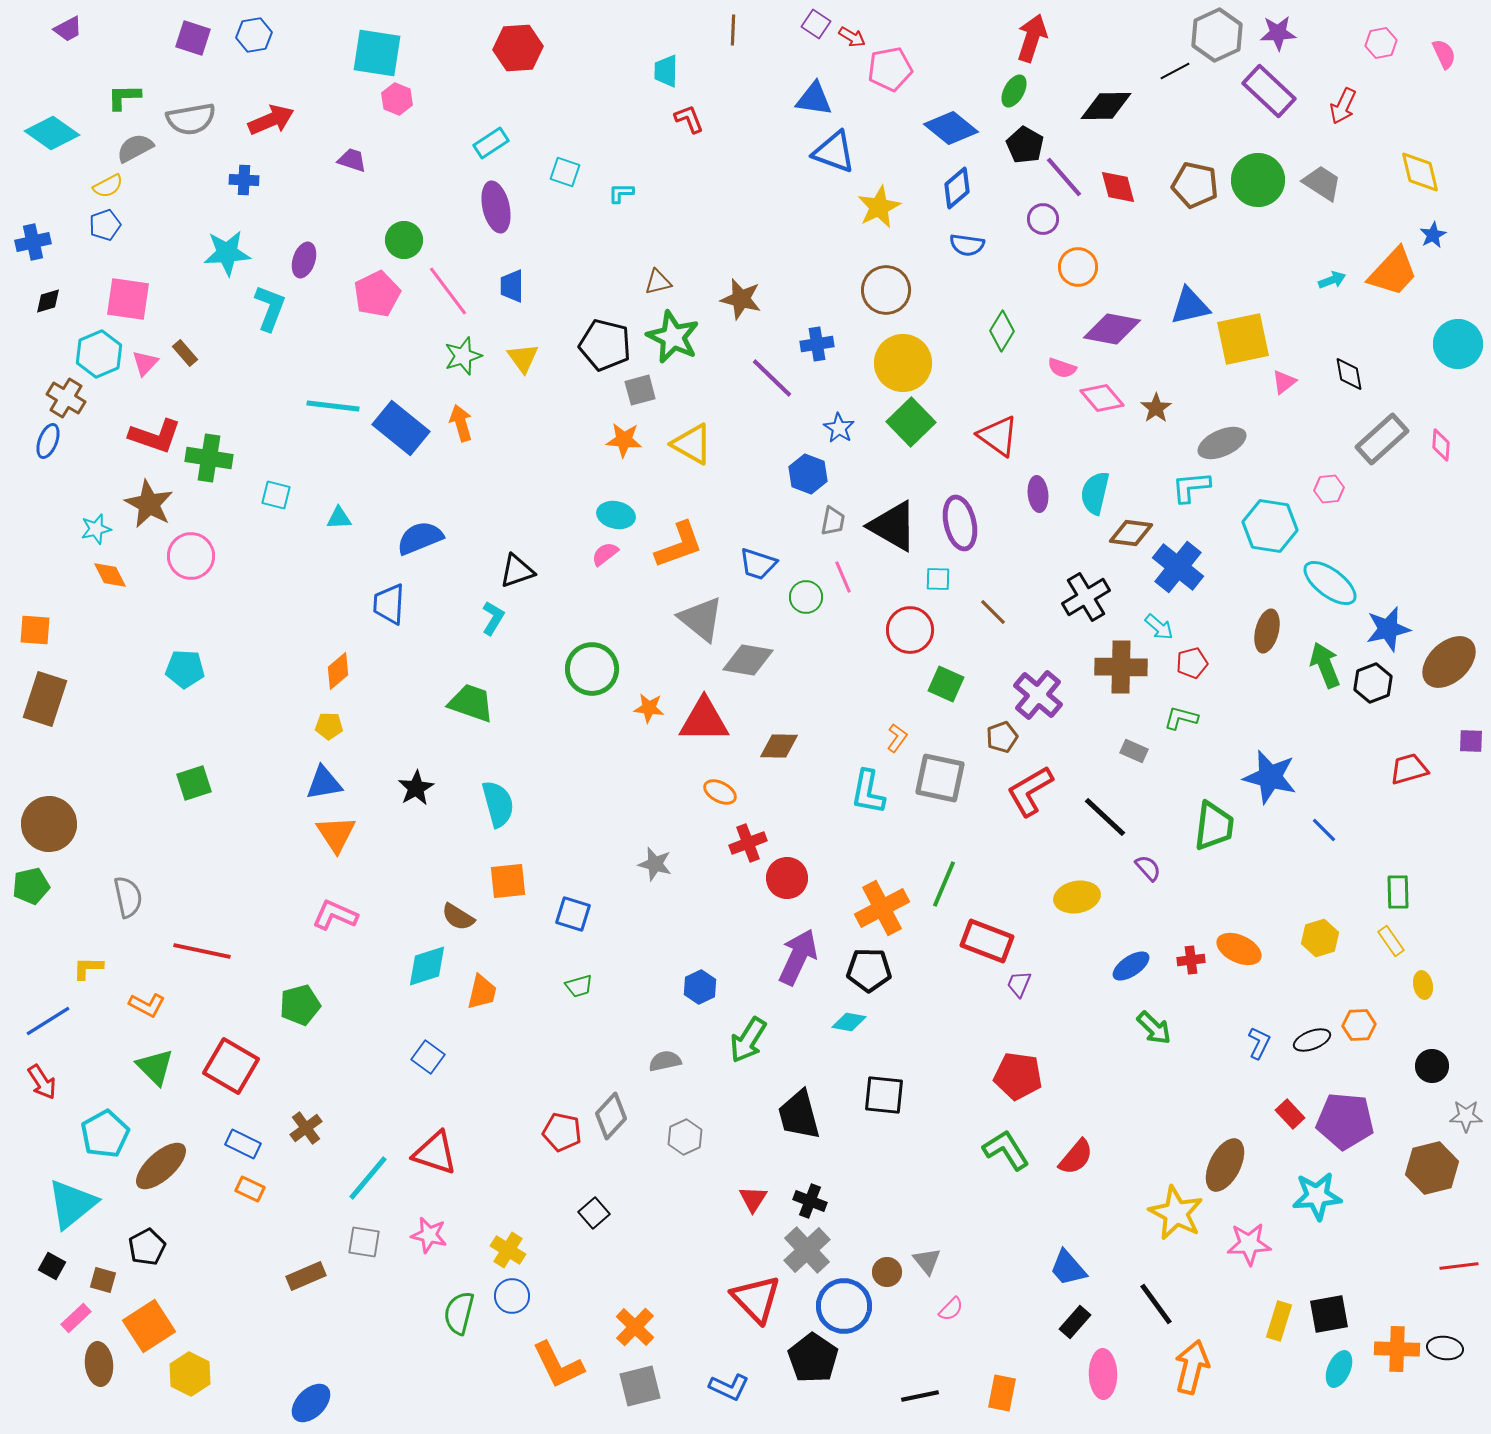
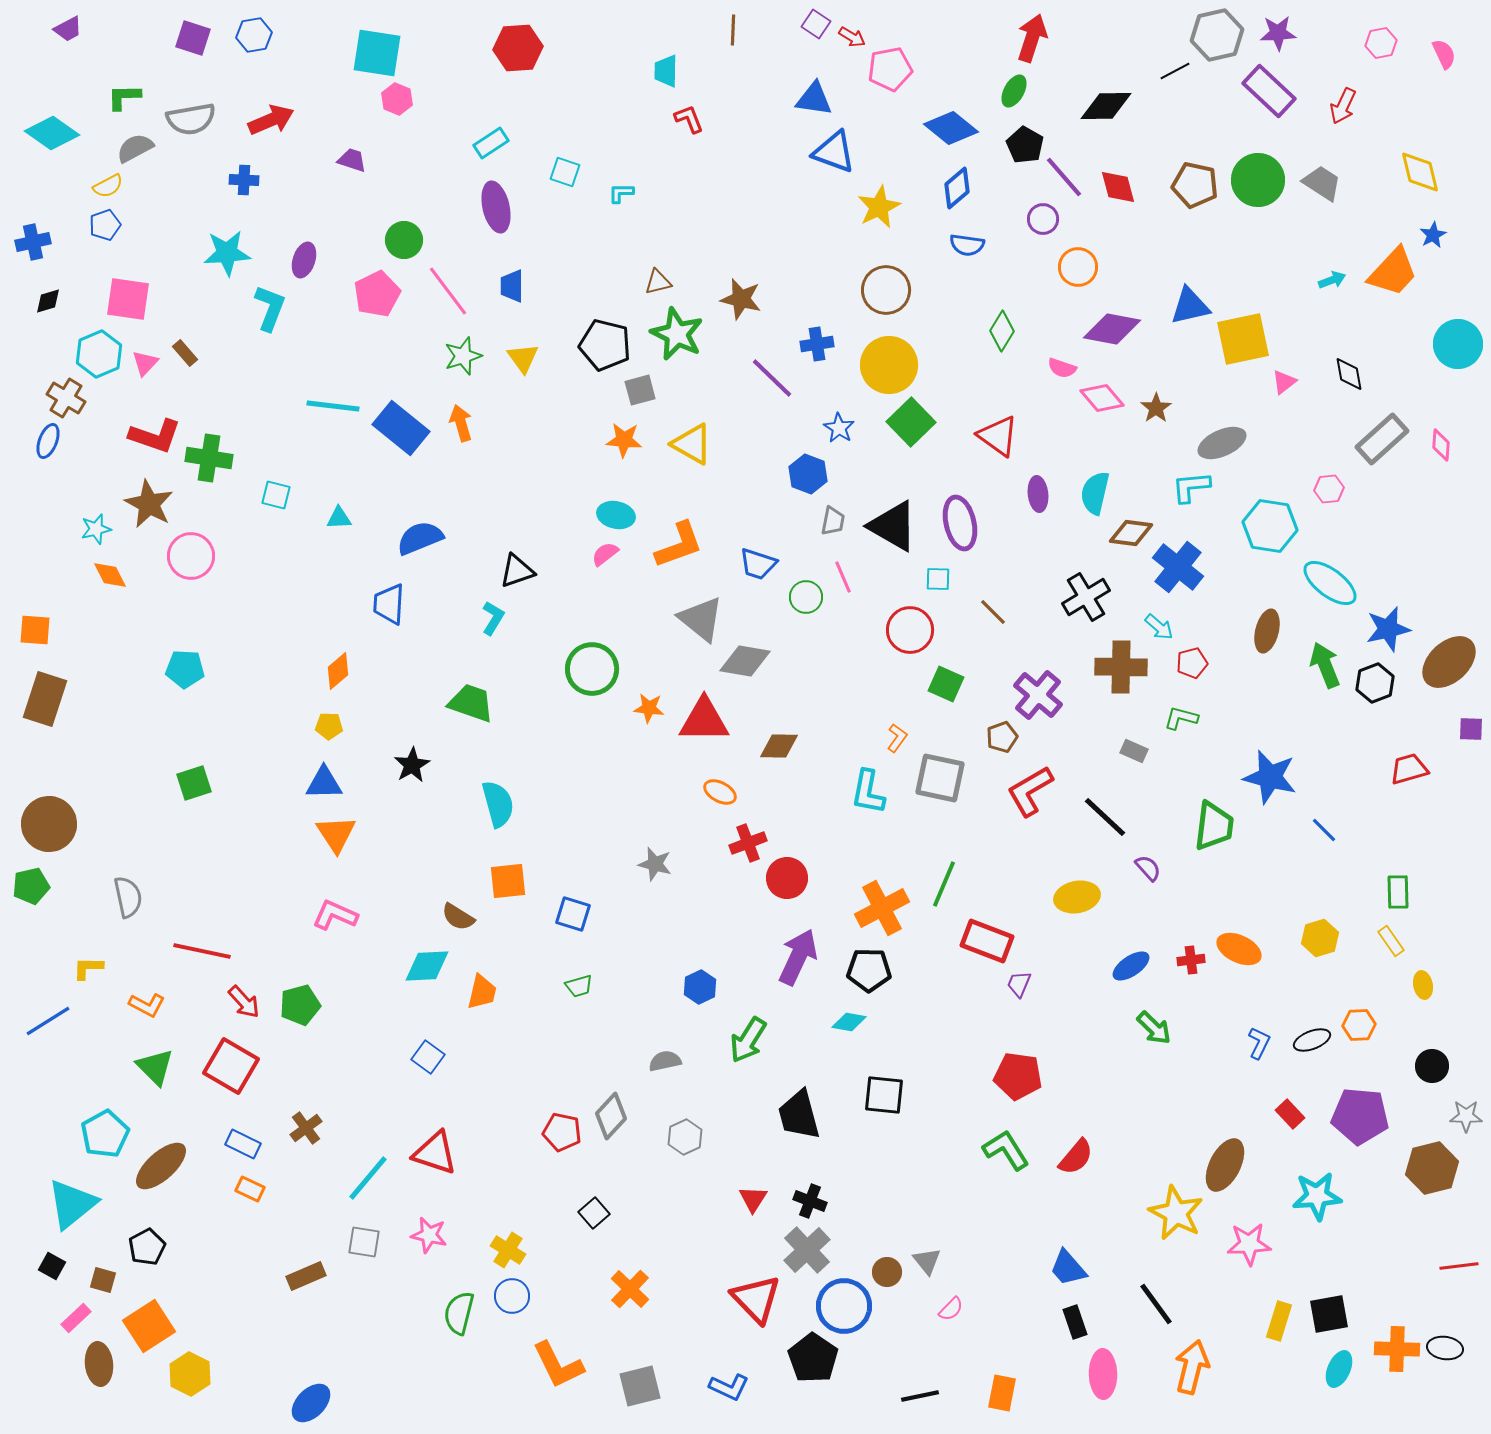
gray hexagon at (1217, 35): rotated 12 degrees clockwise
green star at (673, 337): moved 4 px right, 3 px up
yellow circle at (903, 363): moved 14 px left, 2 px down
gray diamond at (748, 660): moved 3 px left, 1 px down
black hexagon at (1373, 683): moved 2 px right
purple square at (1471, 741): moved 12 px up
blue triangle at (324, 783): rotated 9 degrees clockwise
black star at (416, 788): moved 4 px left, 23 px up
cyan diamond at (427, 966): rotated 15 degrees clockwise
red arrow at (42, 1082): moved 202 px right, 80 px up; rotated 9 degrees counterclockwise
purple pentagon at (1345, 1121): moved 15 px right, 5 px up
black rectangle at (1075, 1322): rotated 60 degrees counterclockwise
orange cross at (635, 1327): moved 5 px left, 38 px up
